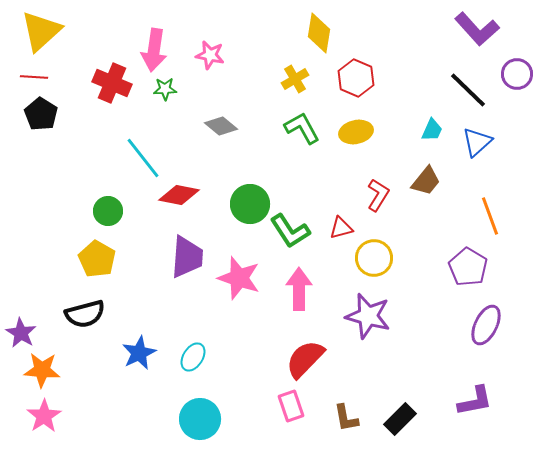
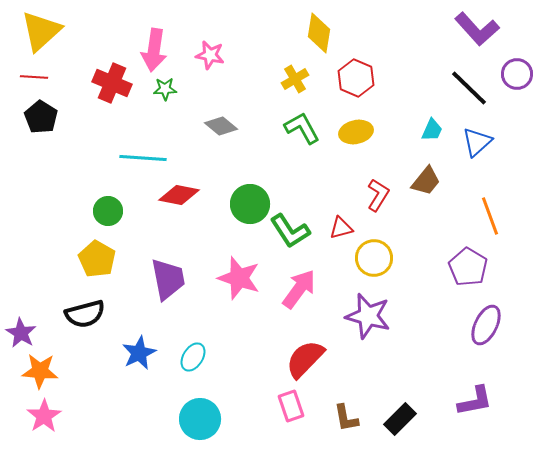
black line at (468, 90): moved 1 px right, 2 px up
black pentagon at (41, 114): moved 3 px down
cyan line at (143, 158): rotated 48 degrees counterclockwise
purple trapezoid at (187, 257): moved 19 px left, 22 px down; rotated 15 degrees counterclockwise
pink arrow at (299, 289): rotated 36 degrees clockwise
orange star at (42, 370): moved 2 px left, 1 px down
